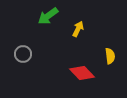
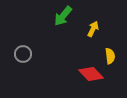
green arrow: moved 15 px right; rotated 15 degrees counterclockwise
yellow arrow: moved 15 px right
red diamond: moved 9 px right, 1 px down
